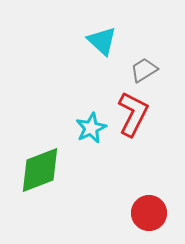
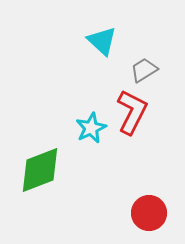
red L-shape: moved 1 px left, 2 px up
